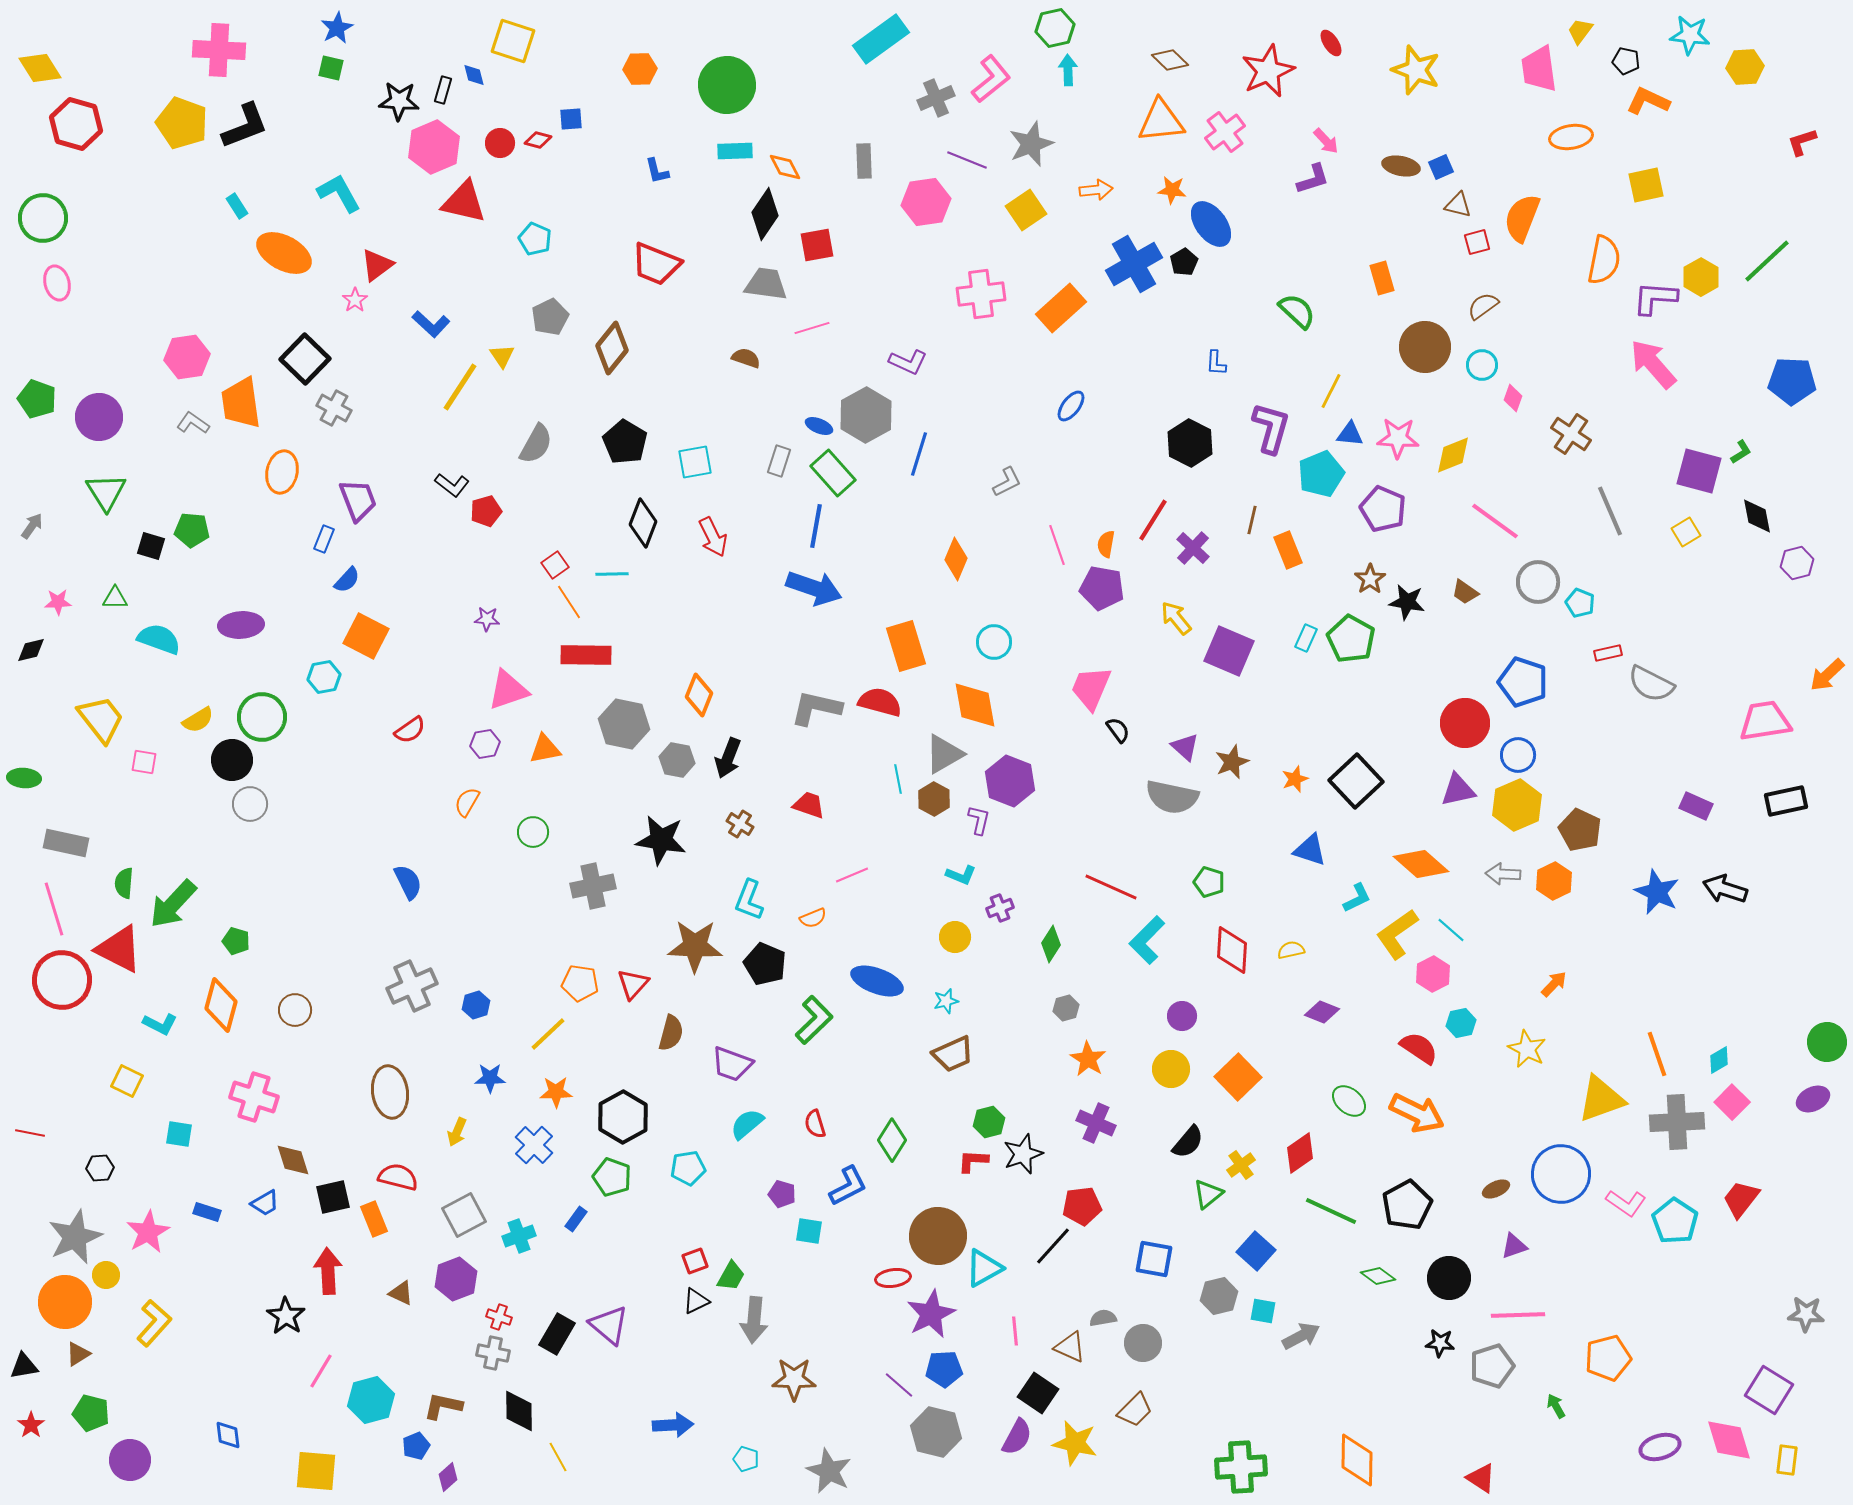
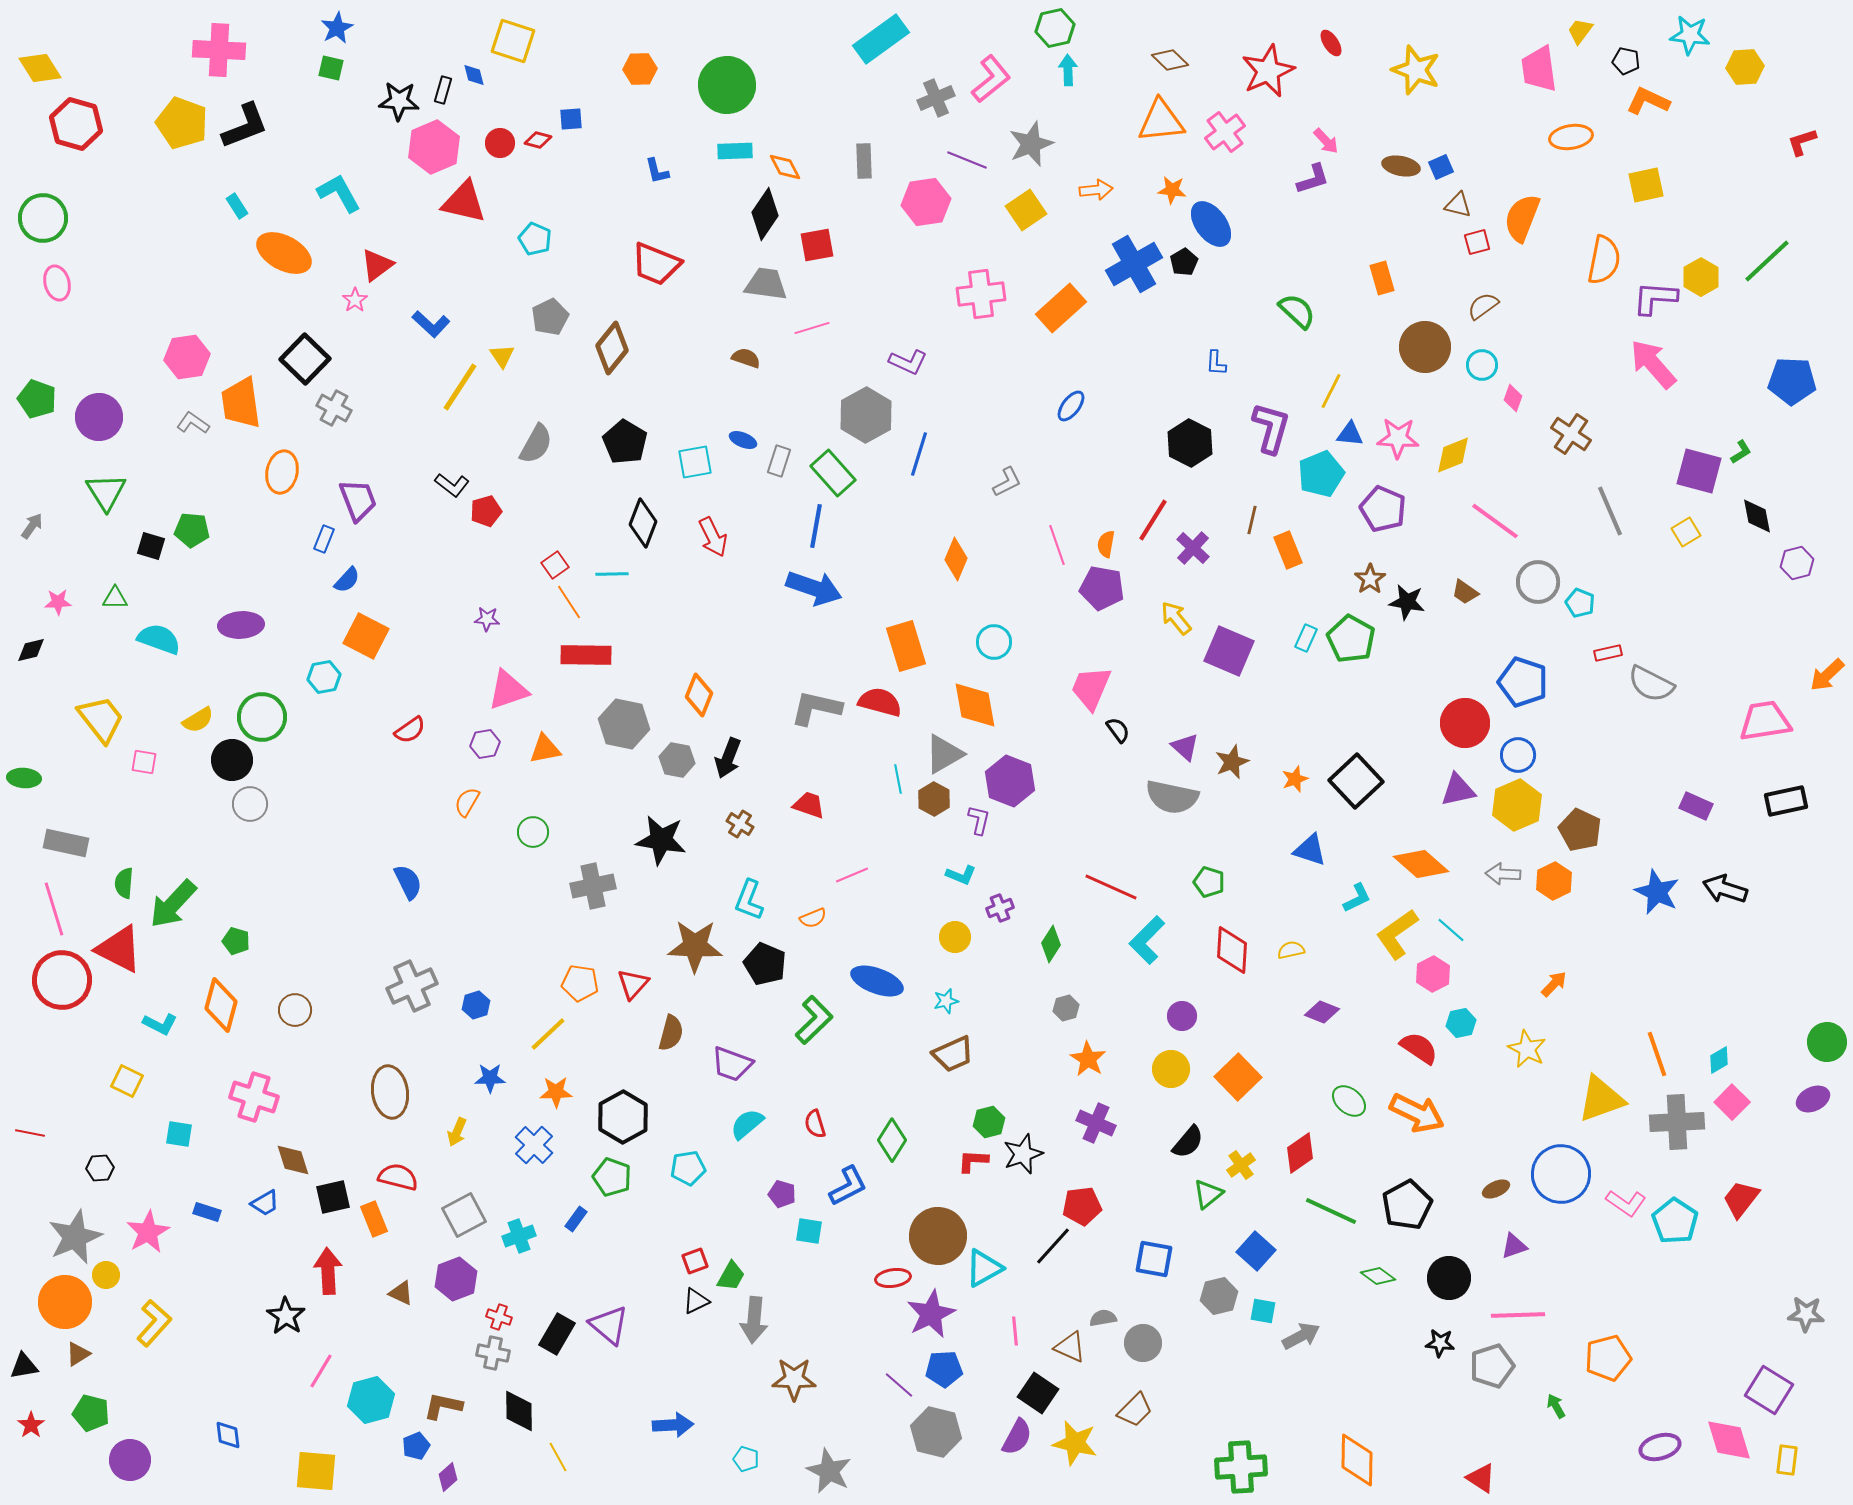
blue ellipse at (819, 426): moved 76 px left, 14 px down
